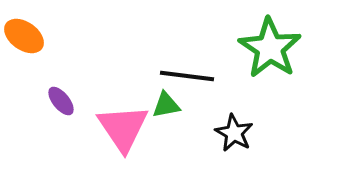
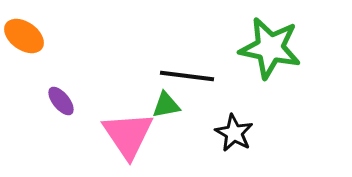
green star: rotated 22 degrees counterclockwise
pink triangle: moved 5 px right, 7 px down
